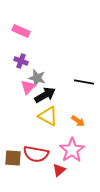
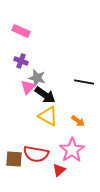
black arrow: rotated 65 degrees clockwise
brown square: moved 1 px right, 1 px down
